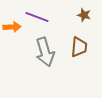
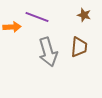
gray arrow: moved 3 px right
